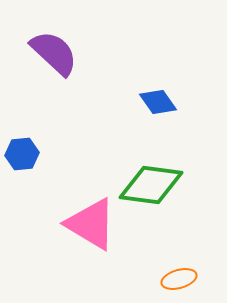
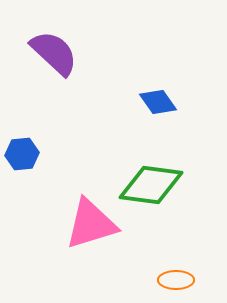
pink triangle: rotated 48 degrees counterclockwise
orange ellipse: moved 3 px left, 1 px down; rotated 16 degrees clockwise
